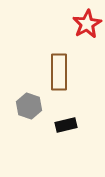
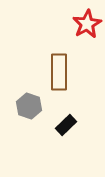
black rectangle: rotated 30 degrees counterclockwise
